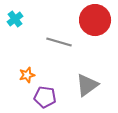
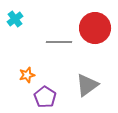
red circle: moved 8 px down
gray line: rotated 15 degrees counterclockwise
purple pentagon: rotated 25 degrees clockwise
